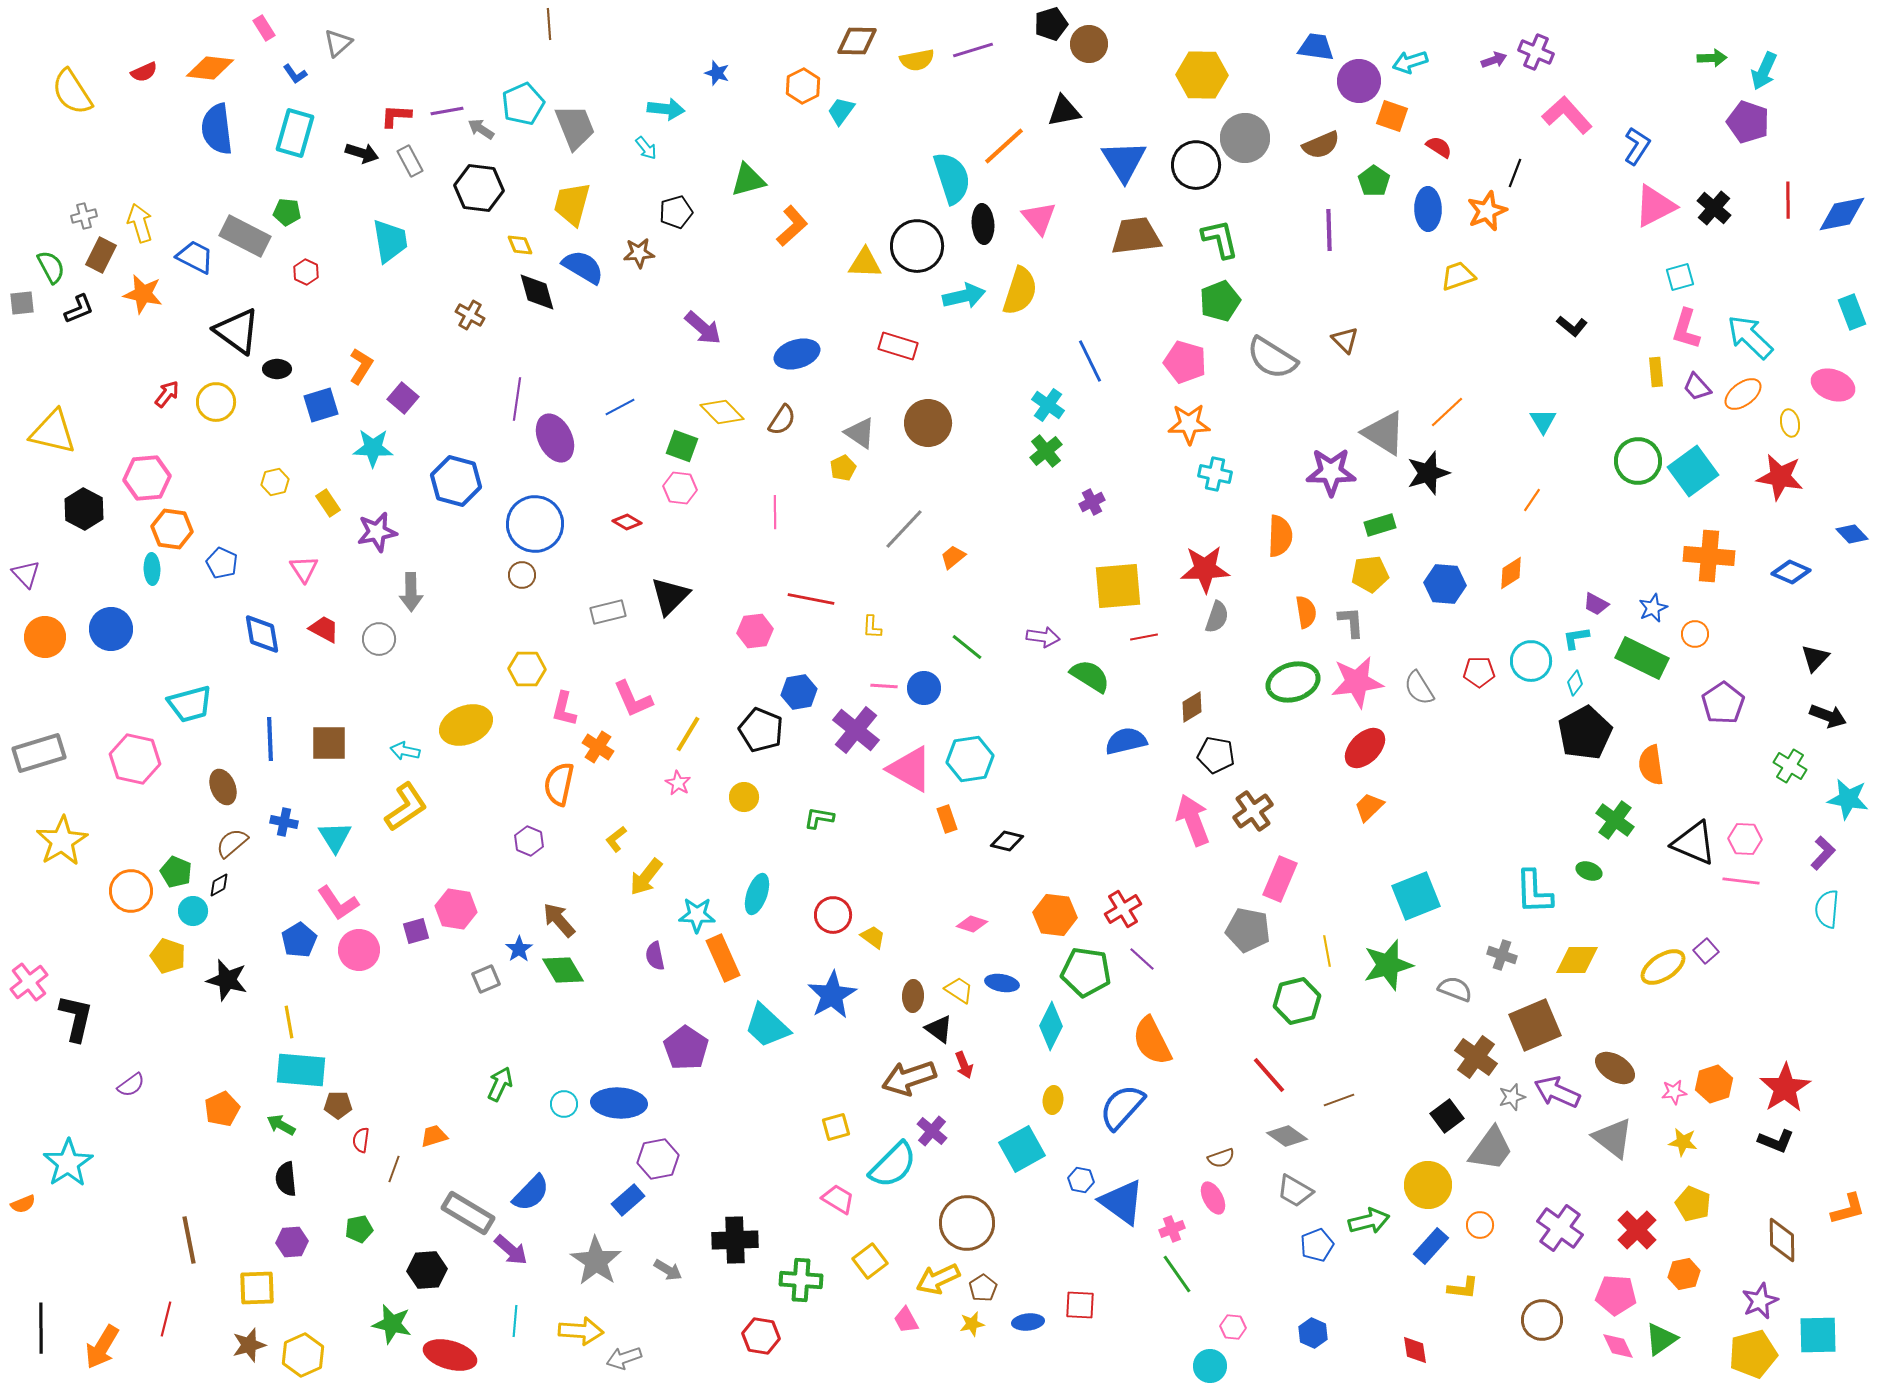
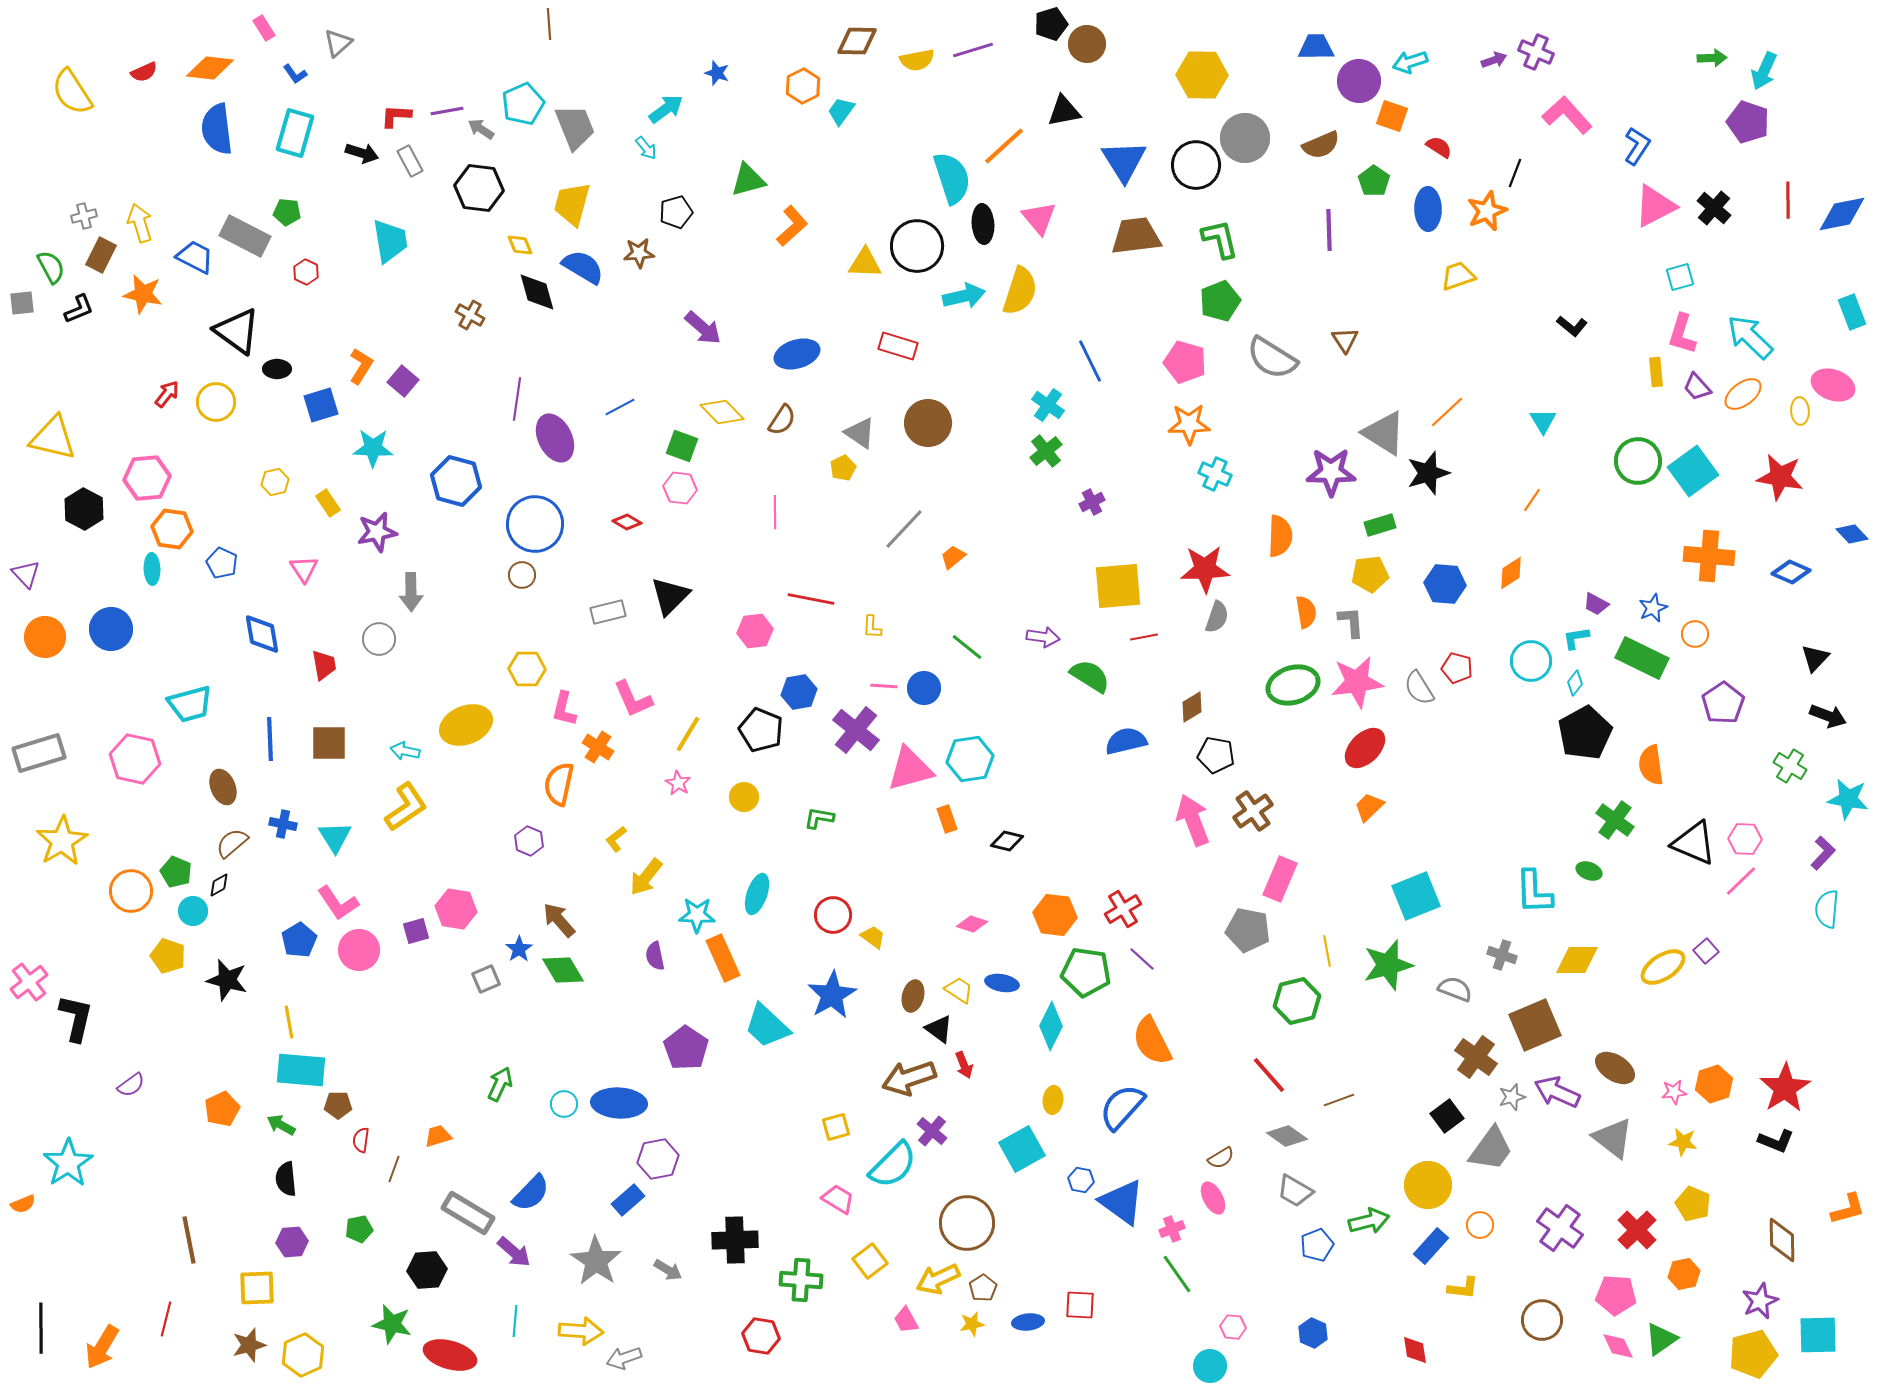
brown circle at (1089, 44): moved 2 px left
blue trapezoid at (1316, 47): rotated 9 degrees counterclockwise
cyan arrow at (666, 109): rotated 42 degrees counterclockwise
pink L-shape at (1686, 329): moved 4 px left, 5 px down
brown triangle at (1345, 340): rotated 12 degrees clockwise
purple square at (403, 398): moved 17 px up
yellow ellipse at (1790, 423): moved 10 px right, 12 px up; rotated 8 degrees clockwise
yellow triangle at (53, 432): moved 6 px down
cyan cross at (1215, 474): rotated 12 degrees clockwise
red trapezoid at (324, 629): moved 36 px down; rotated 52 degrees clockwise
red pentagon at (1479, 672): moved 22 px left, 4 px up; rotated 16 degrees clockwise
green ellipse at (1293, 682): moved 3 px down
pink triangle at (910, 769): rotated 45 degrees counterclockwise
blue cross at (284, 822): moved 1 px left, 2 px down
pink line at (1741, 881): rotated 51 degrees counterclockwise
brown ellipse at (913, 996): rotated 12 degrees clockwise
orange trapezoid at (434, 1136): moved 4 px right
brown semicircle at (1221, 1158): rotated 12 degrees counterclockwise
purple arrow at (511, 1250): moved 3 px right, 2 px down
